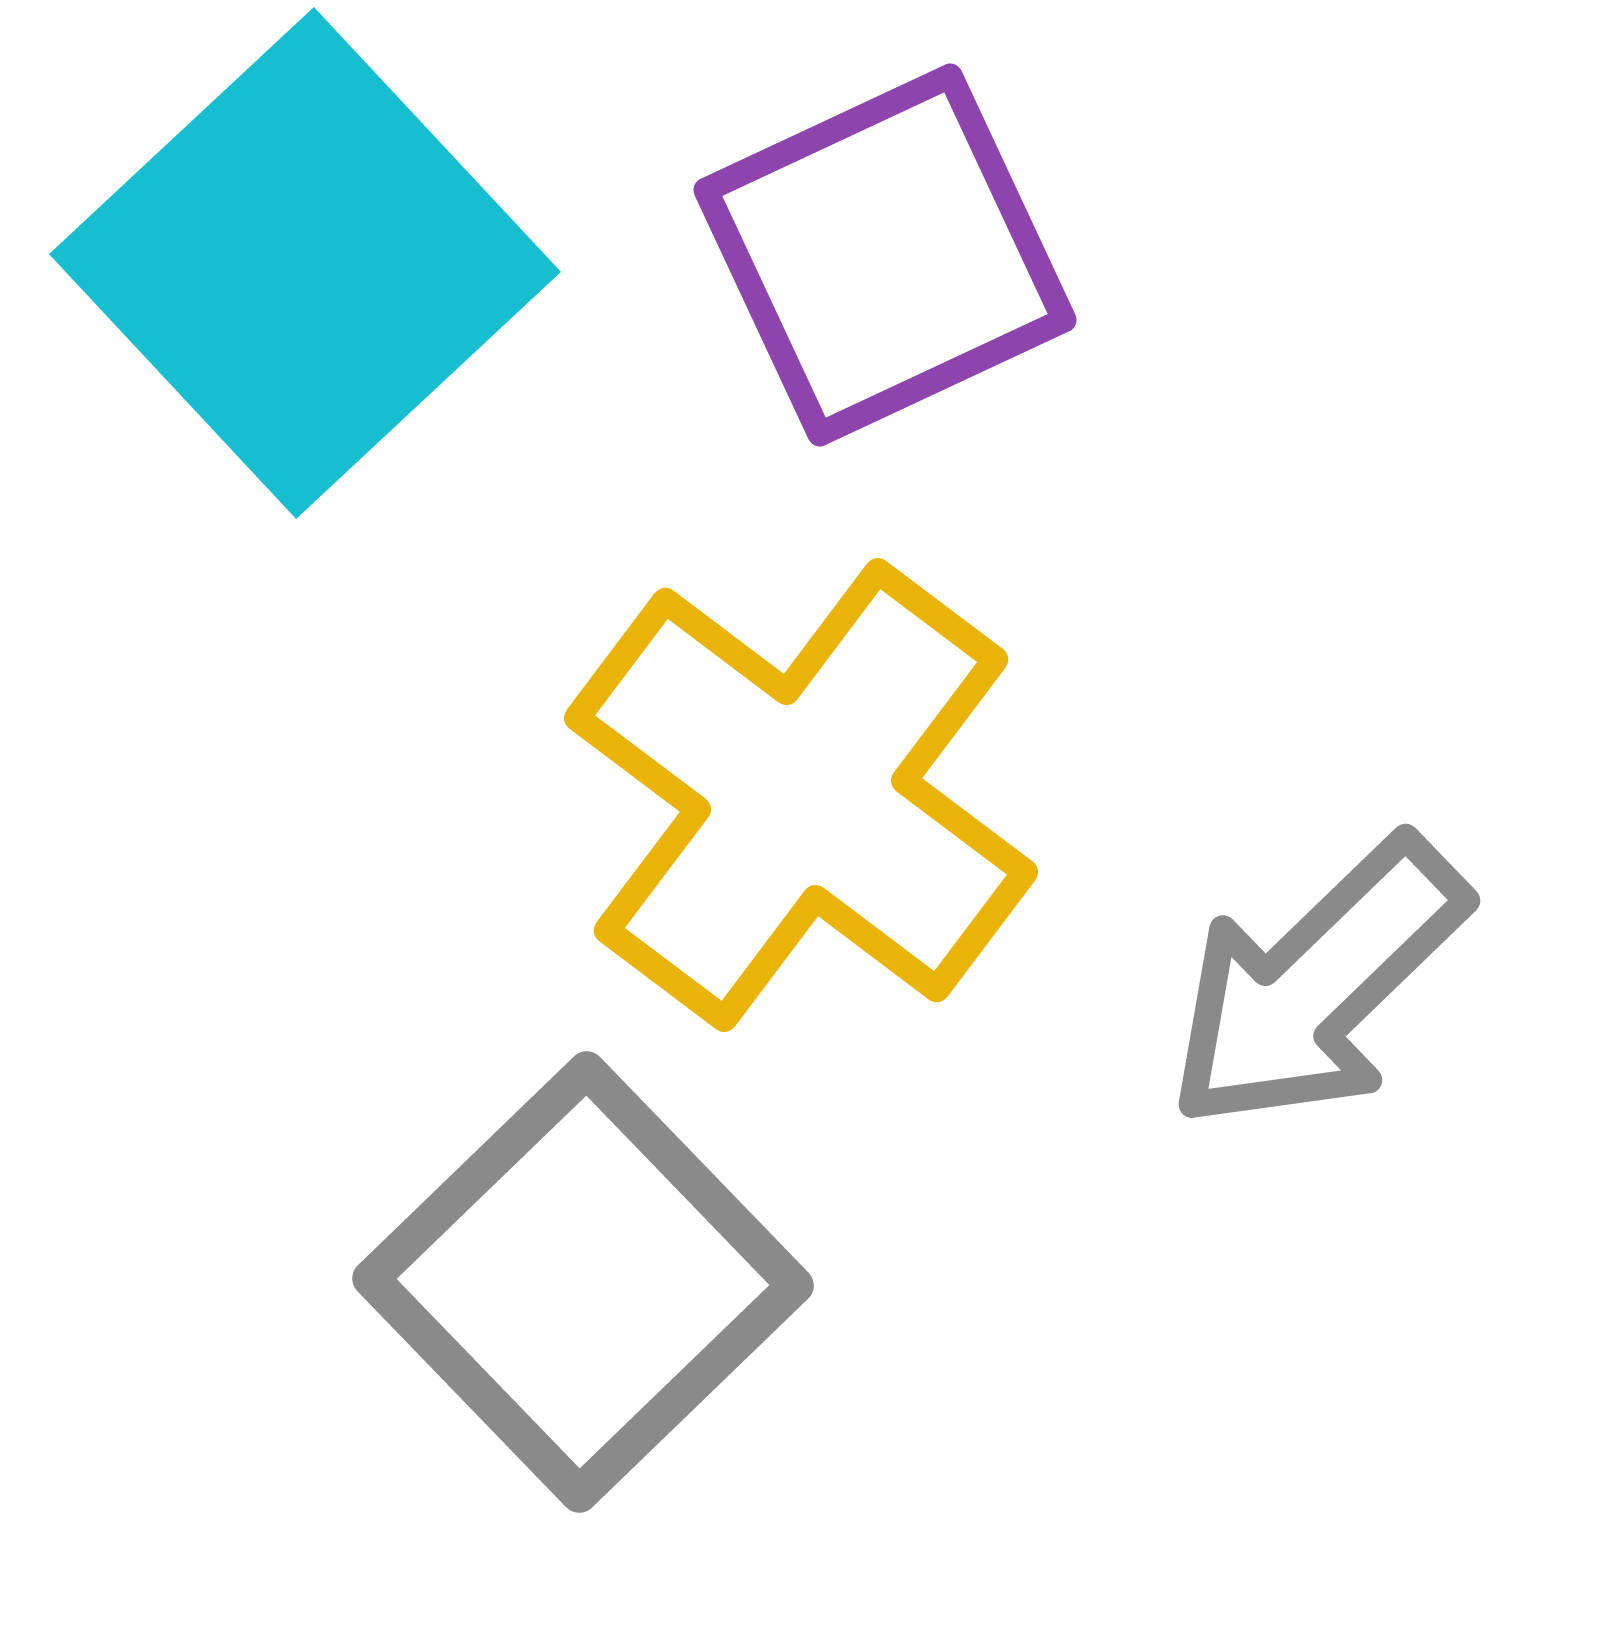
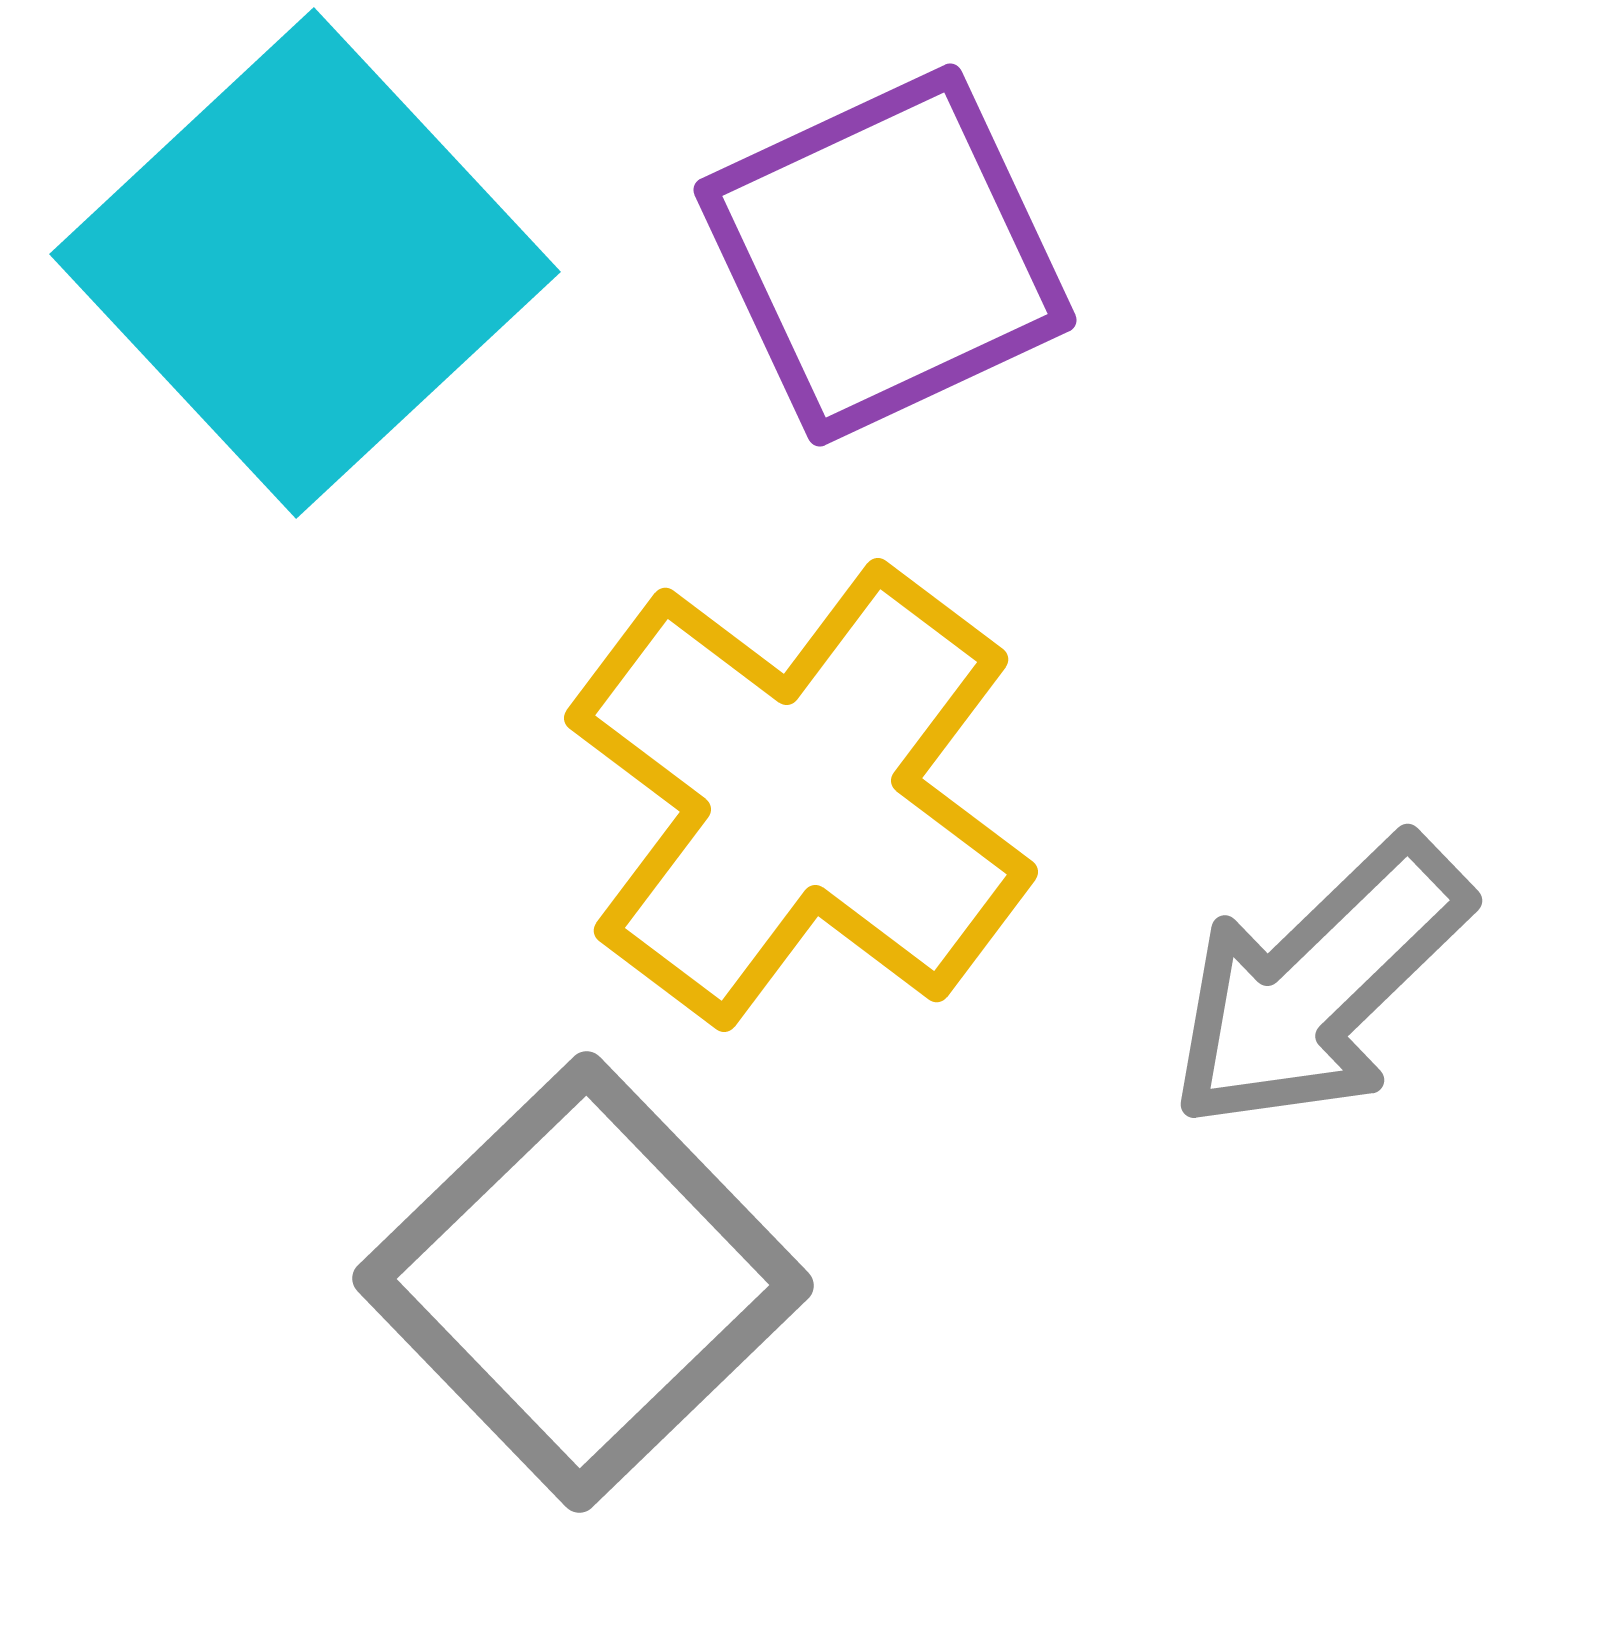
gray arrow: moved 2 px right
